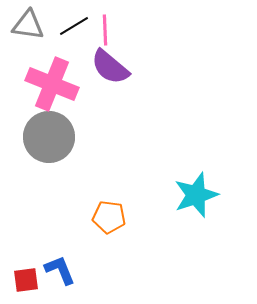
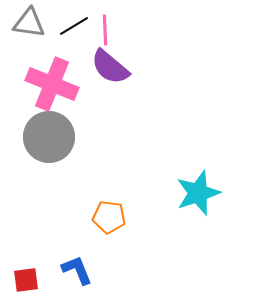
gray triangle: moved 1 px right, 2 px up
cyan star: moved 2 px right, 2 px up
blue L-shape: moved 17 px right
